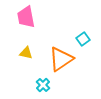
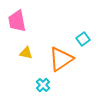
pink trapezoid: moved 9 px left, 4 px down
